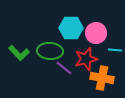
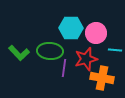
purple line: rotated 60 degrees clockwise
